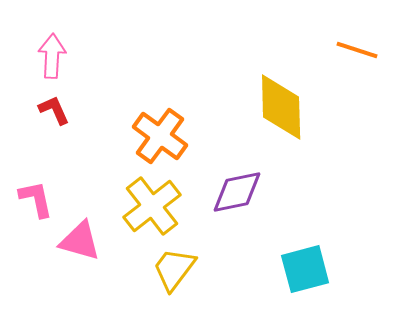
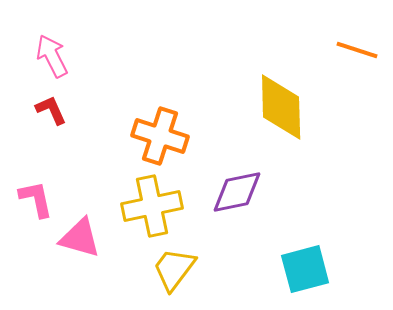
pink arrow: rotated 30 degrees counterclockwise
red L-shape: moved 3 px left
orange cross: rotated 18 degrees counterclockwise
yellow cross: rotated 26 degrees clockwise
pink triangle: moved 3 px up
